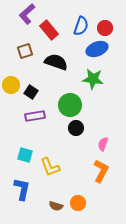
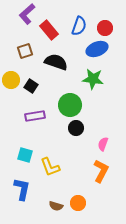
blue semicircle: moved 2 px left
yellow circle: moved 5 px up
black square: moved 6 px up
